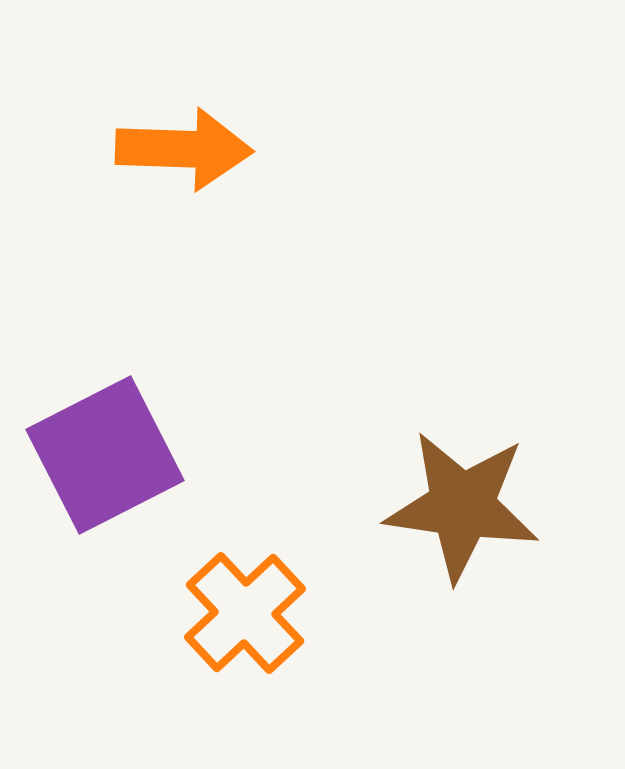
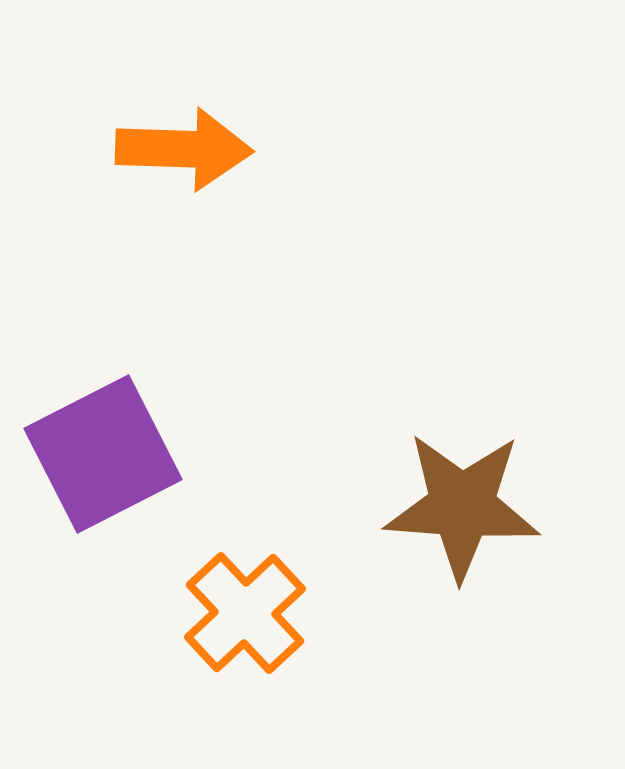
purple square: moved 2 px left, 1 px up
brown star: rotated 4 degrees counterclockwise
